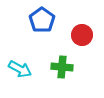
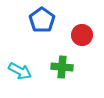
cyan arrow: moved 2 px down
